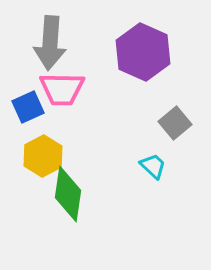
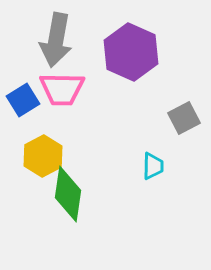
gray arrow: moved 6 px right, 3 px up; rotated 6 degrees clockwise
purple hexagon: moved 12 px left
blue square: moved 5 px left, 7 px up; rotated 8 degrees counterclockwise
gray square: moved 9 px right, 5 px up; rotated 12 degrees clockwise
cyan trapezoid: rotated 48 degrees clockwise
